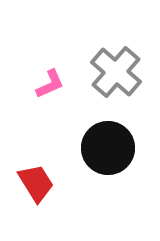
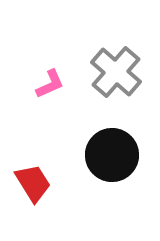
black circle: moved 4 px right, 7 px down
red trapezoid: moved 3 px left
